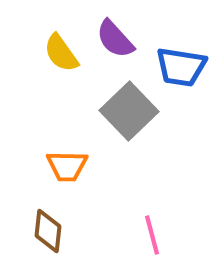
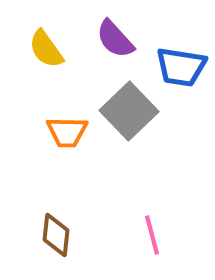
yellow semicircle: moved 15 px left, 4 px up
orange trapezoid: moved 34 px up
brown diamond: moved 8 px right, 4 px down
